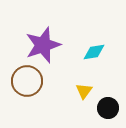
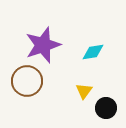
cyan diamond: moved 1 px left
black circle: moved 2 px left
